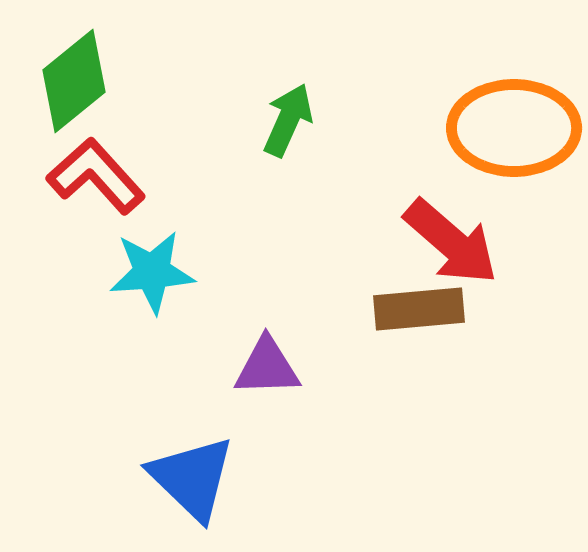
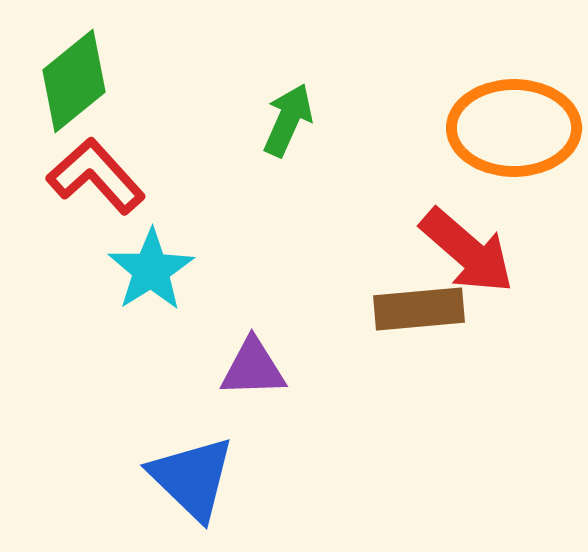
red arrow: moved 16 px right, 9 px down
cyan star: moved 1 px left, 2 px up; rotated 28 degrees counterclockwise
purple triangle: moved 14 px left, 1 px down
